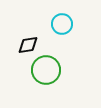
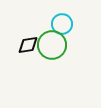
green circle: moved 6 px right, 25 px up
